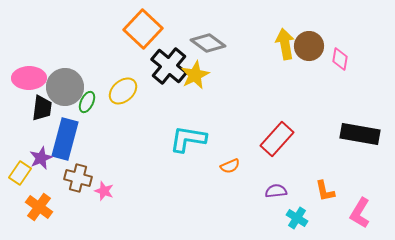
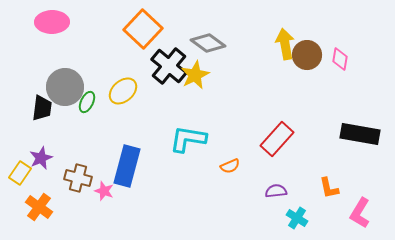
brown circle: moved 2 px left, 9 px down
pink ellipse: moved 23 px right, 56 px up
blue rectangle: moved 62 px right, 27 px down
orange L-shape: moved 4 px right, 3 px up
